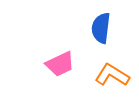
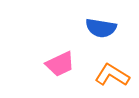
blue semicircle: rotated 88 degrees counterclockwise
